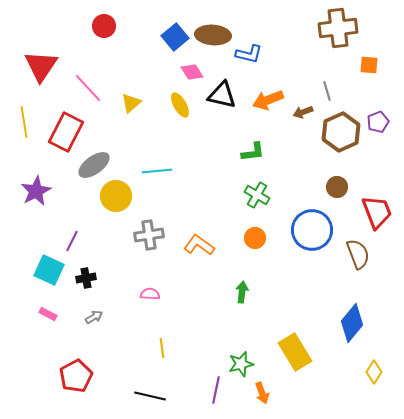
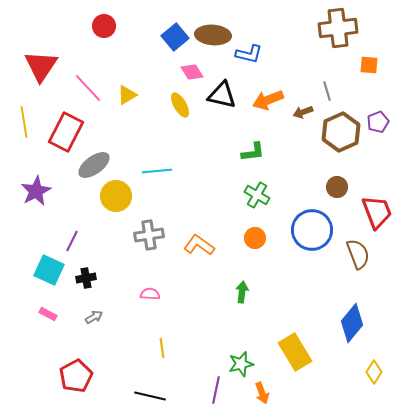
yellow triangle at (131, 103): moved 4 px left, 8 px up; rotated 10 degrees clockwise
